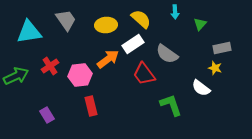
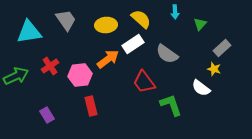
gray rectangle: rotated 30 degrees counterclockwise
yellow star: moved 1 px left, 1 px down
red trapezoid: moved 8 px down
